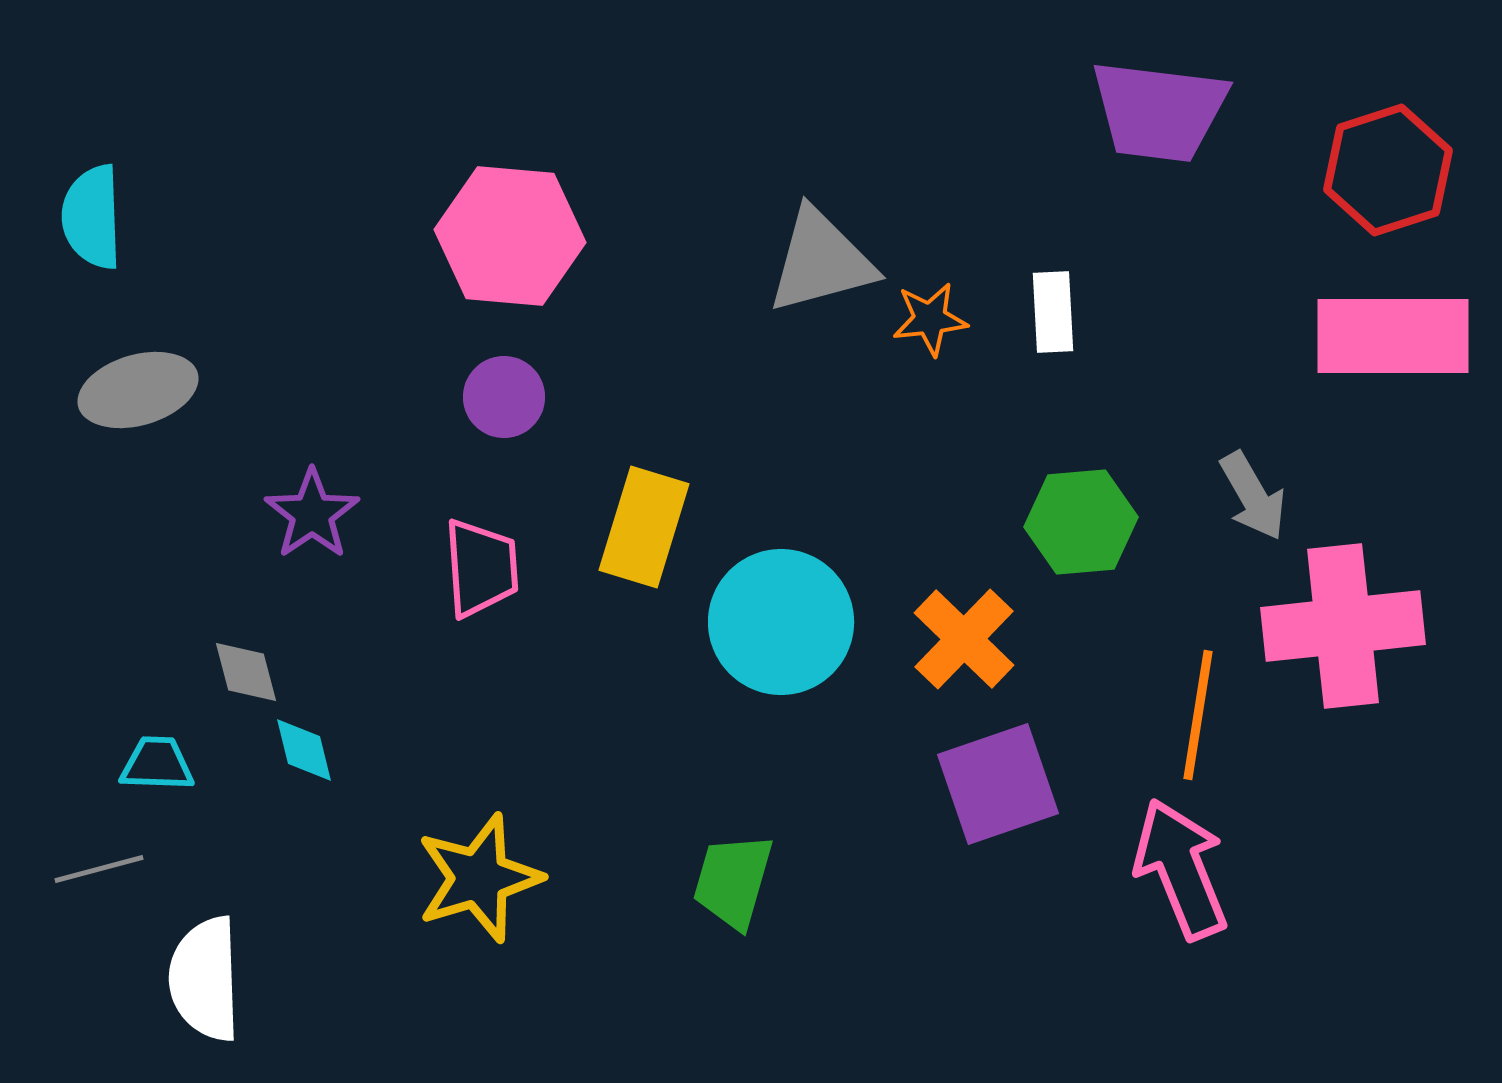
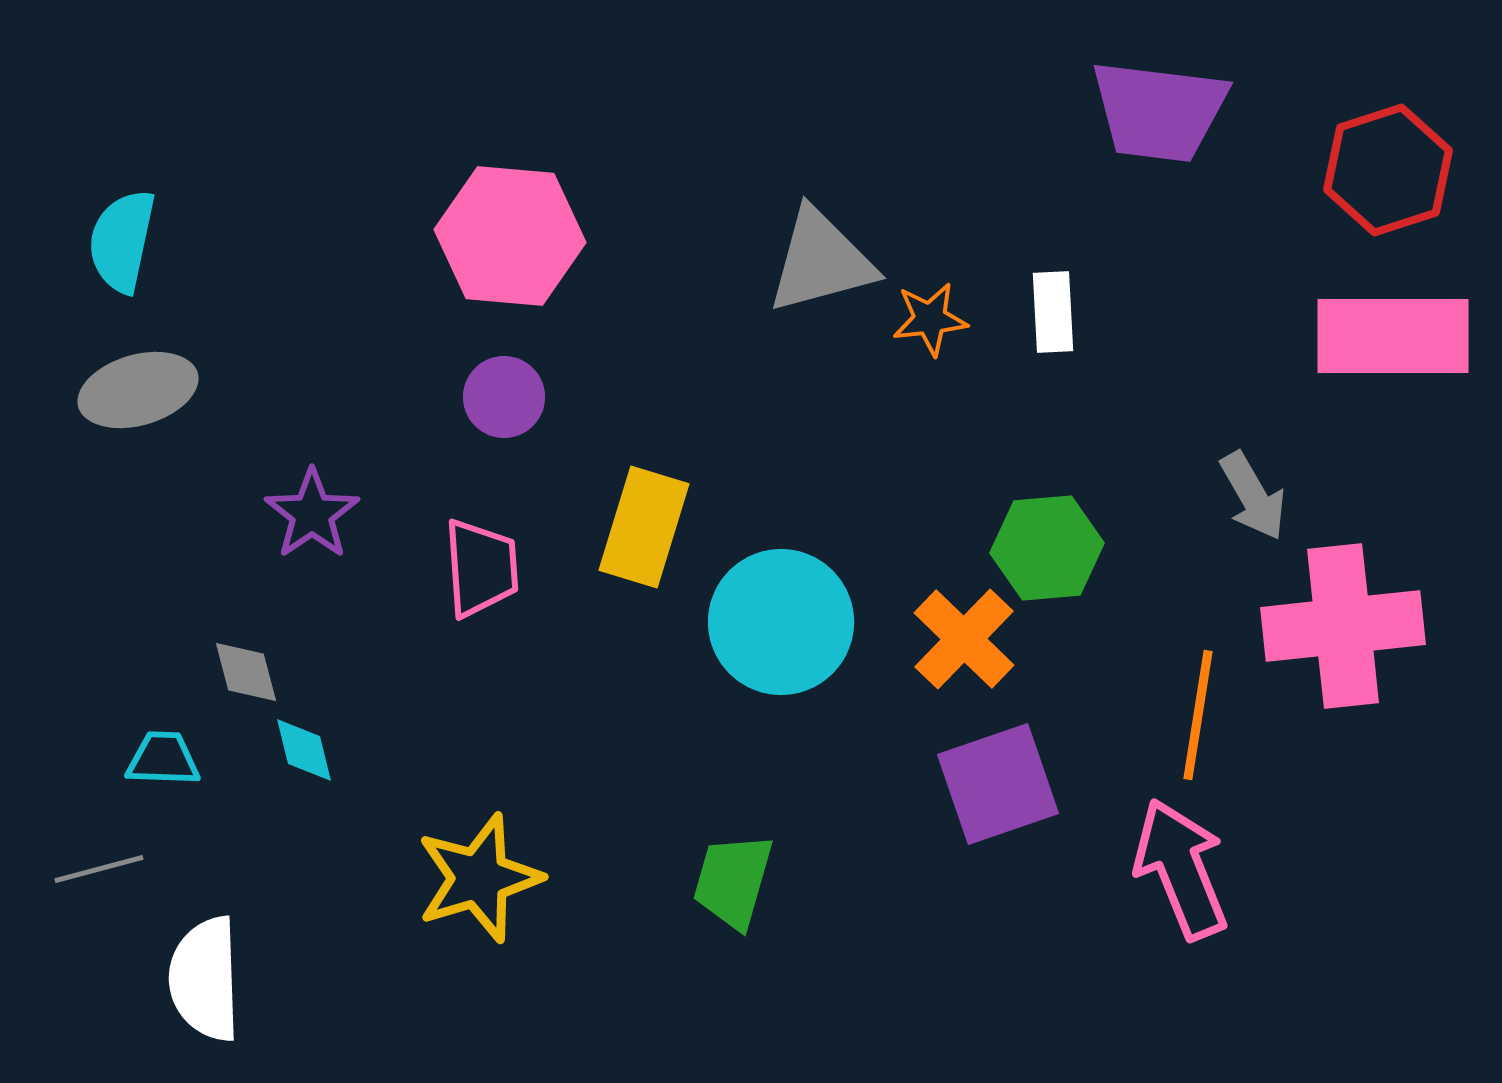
cyan semicircle: moved 30 px right, 24 px down; rotated 14 degrees clockwise
green hexagon: moved 34 px left, 26 px down
cyan trapezoid: moved 6 px right, 5 px up
